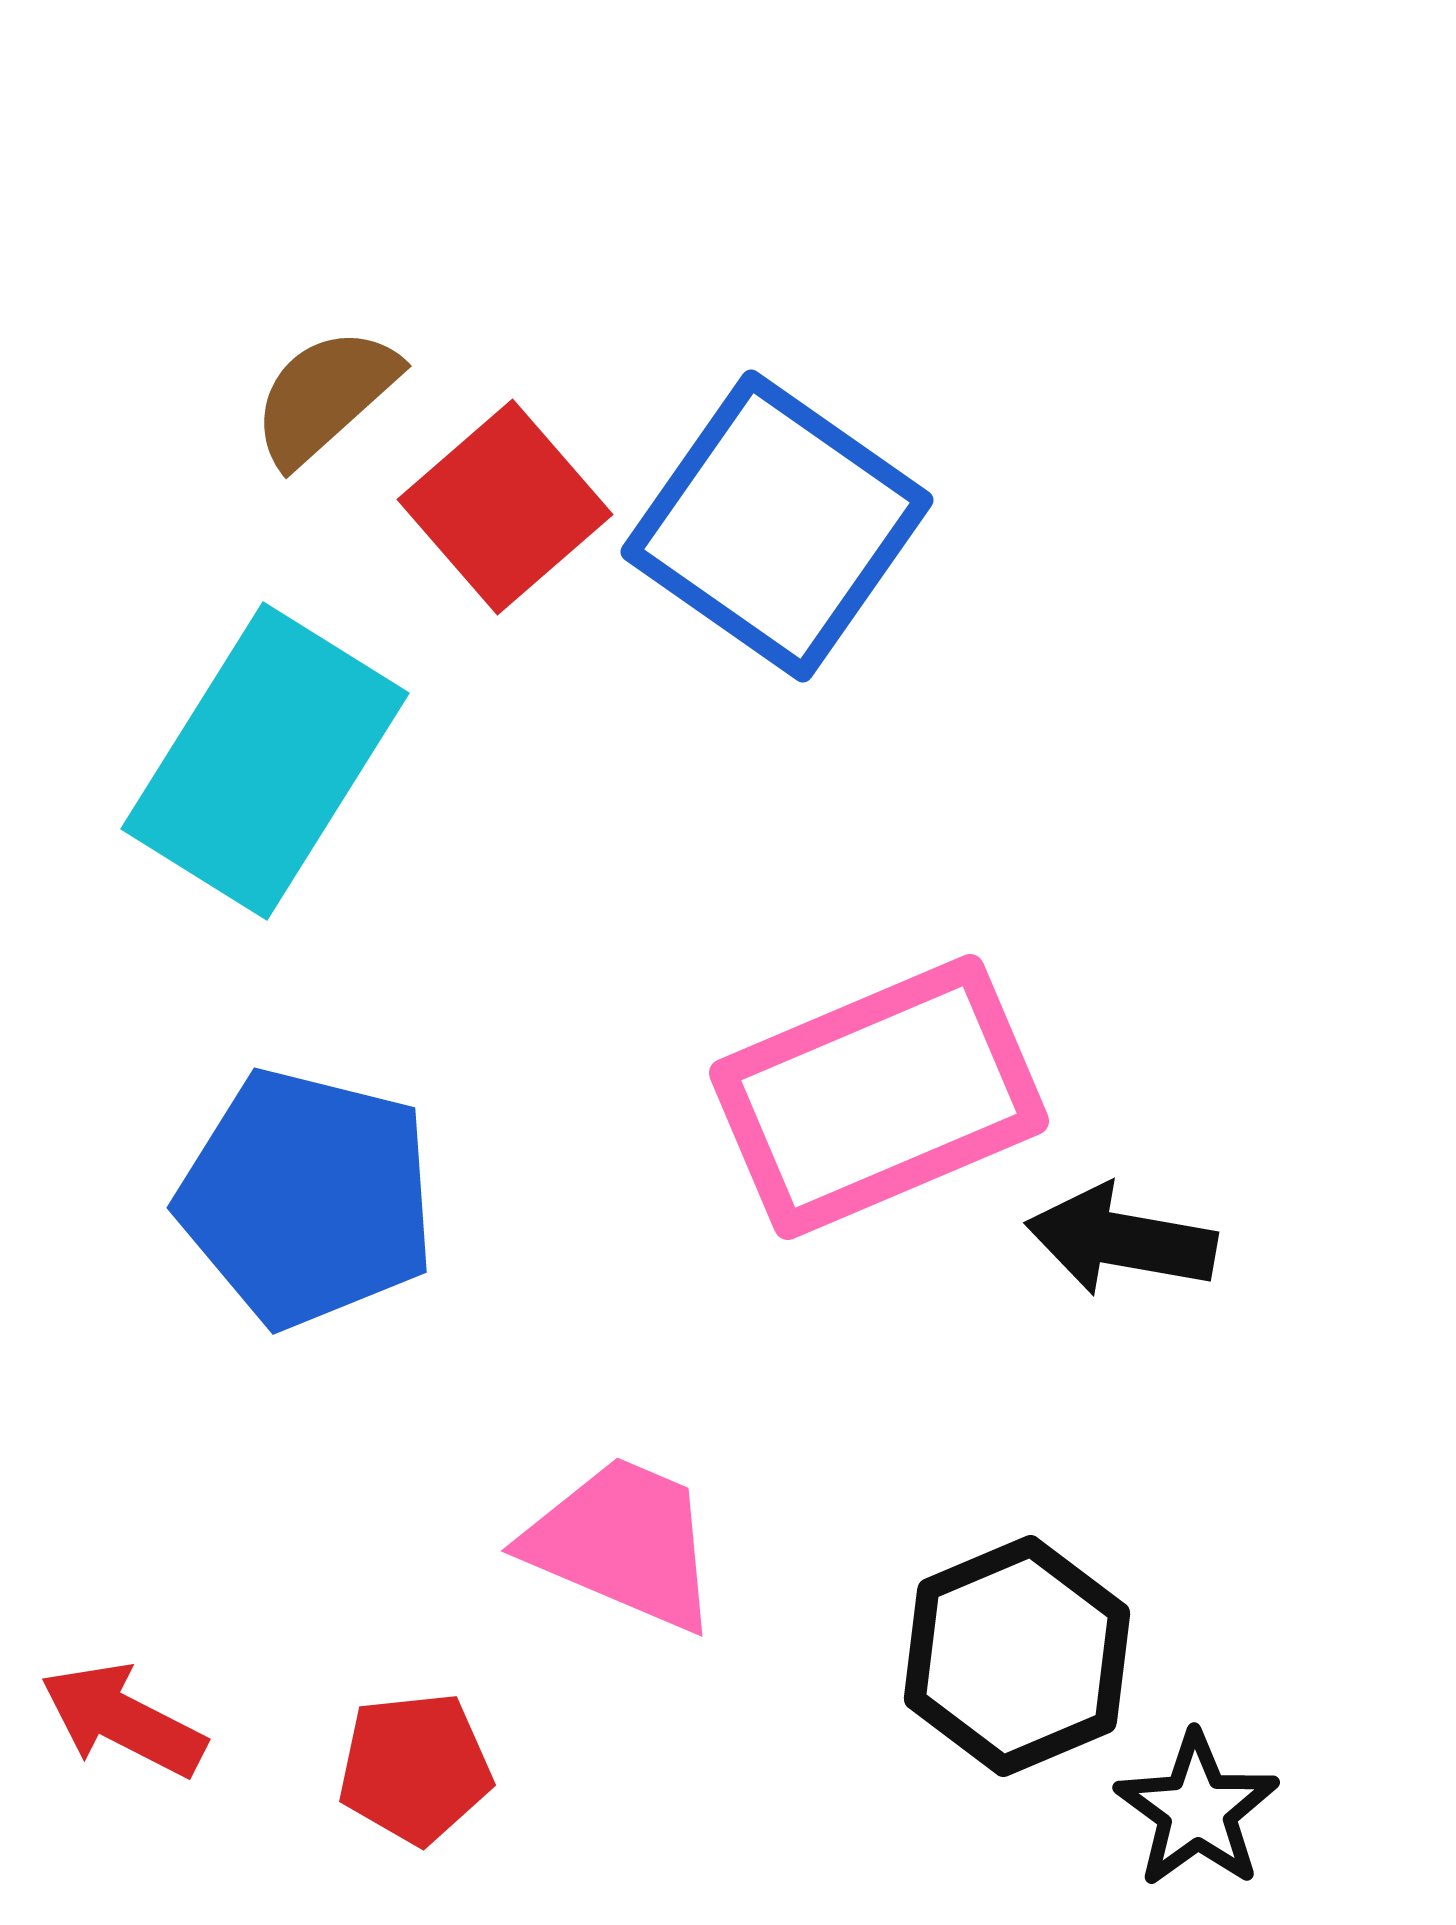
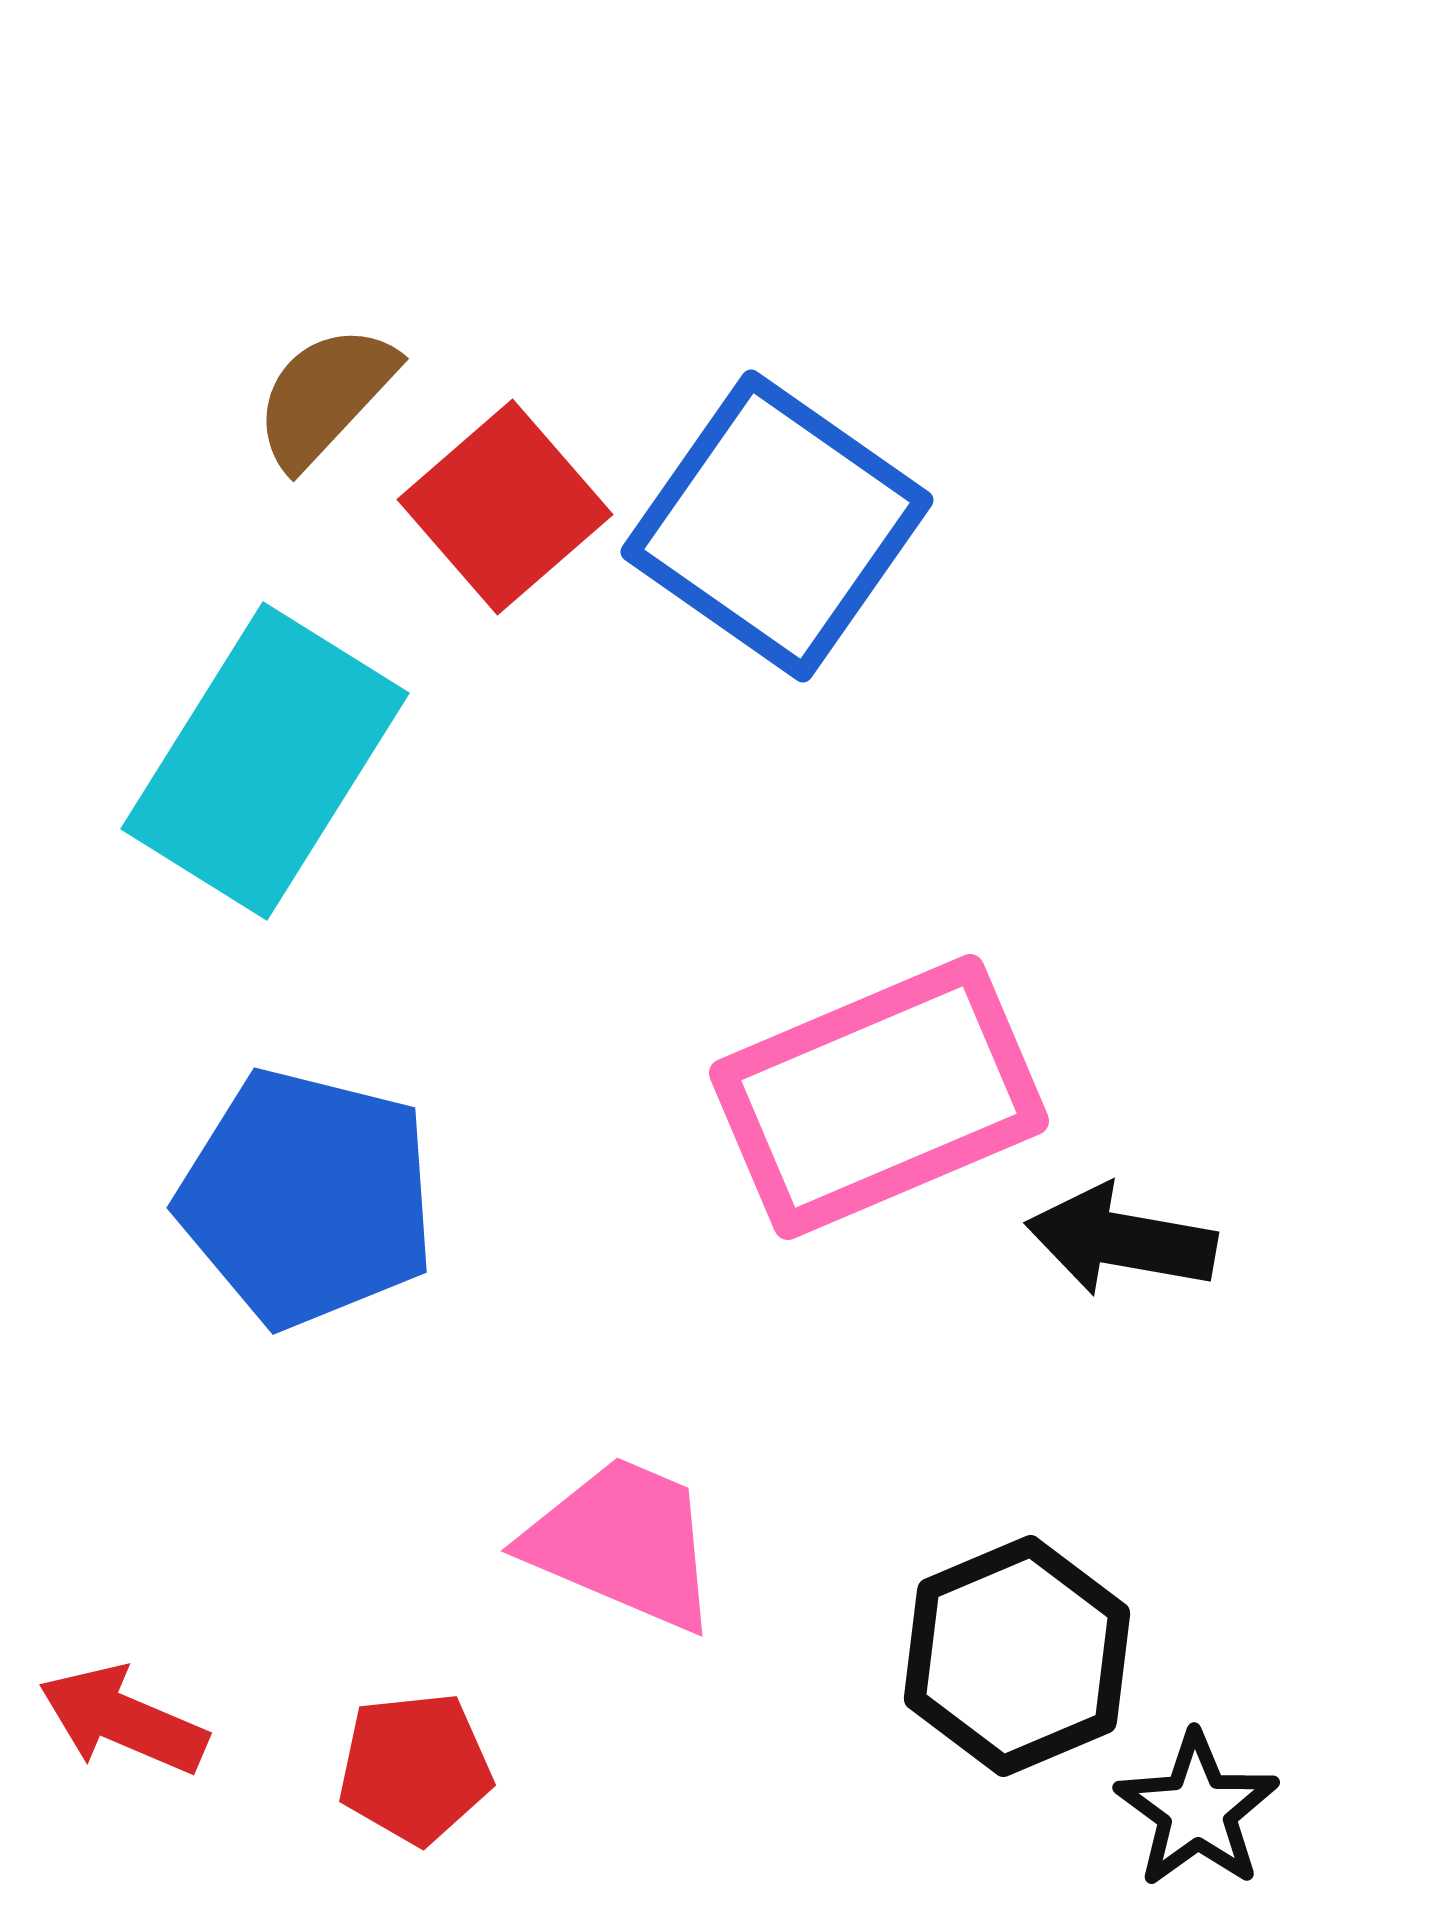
brown semicircle: rotated 5 degrees counterclockwise
red arrow: rotated 4 degrees counterclockwise
